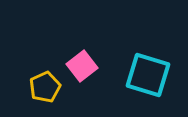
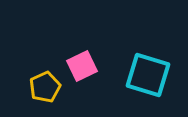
pink square: rotated 12 degrees clockwise
